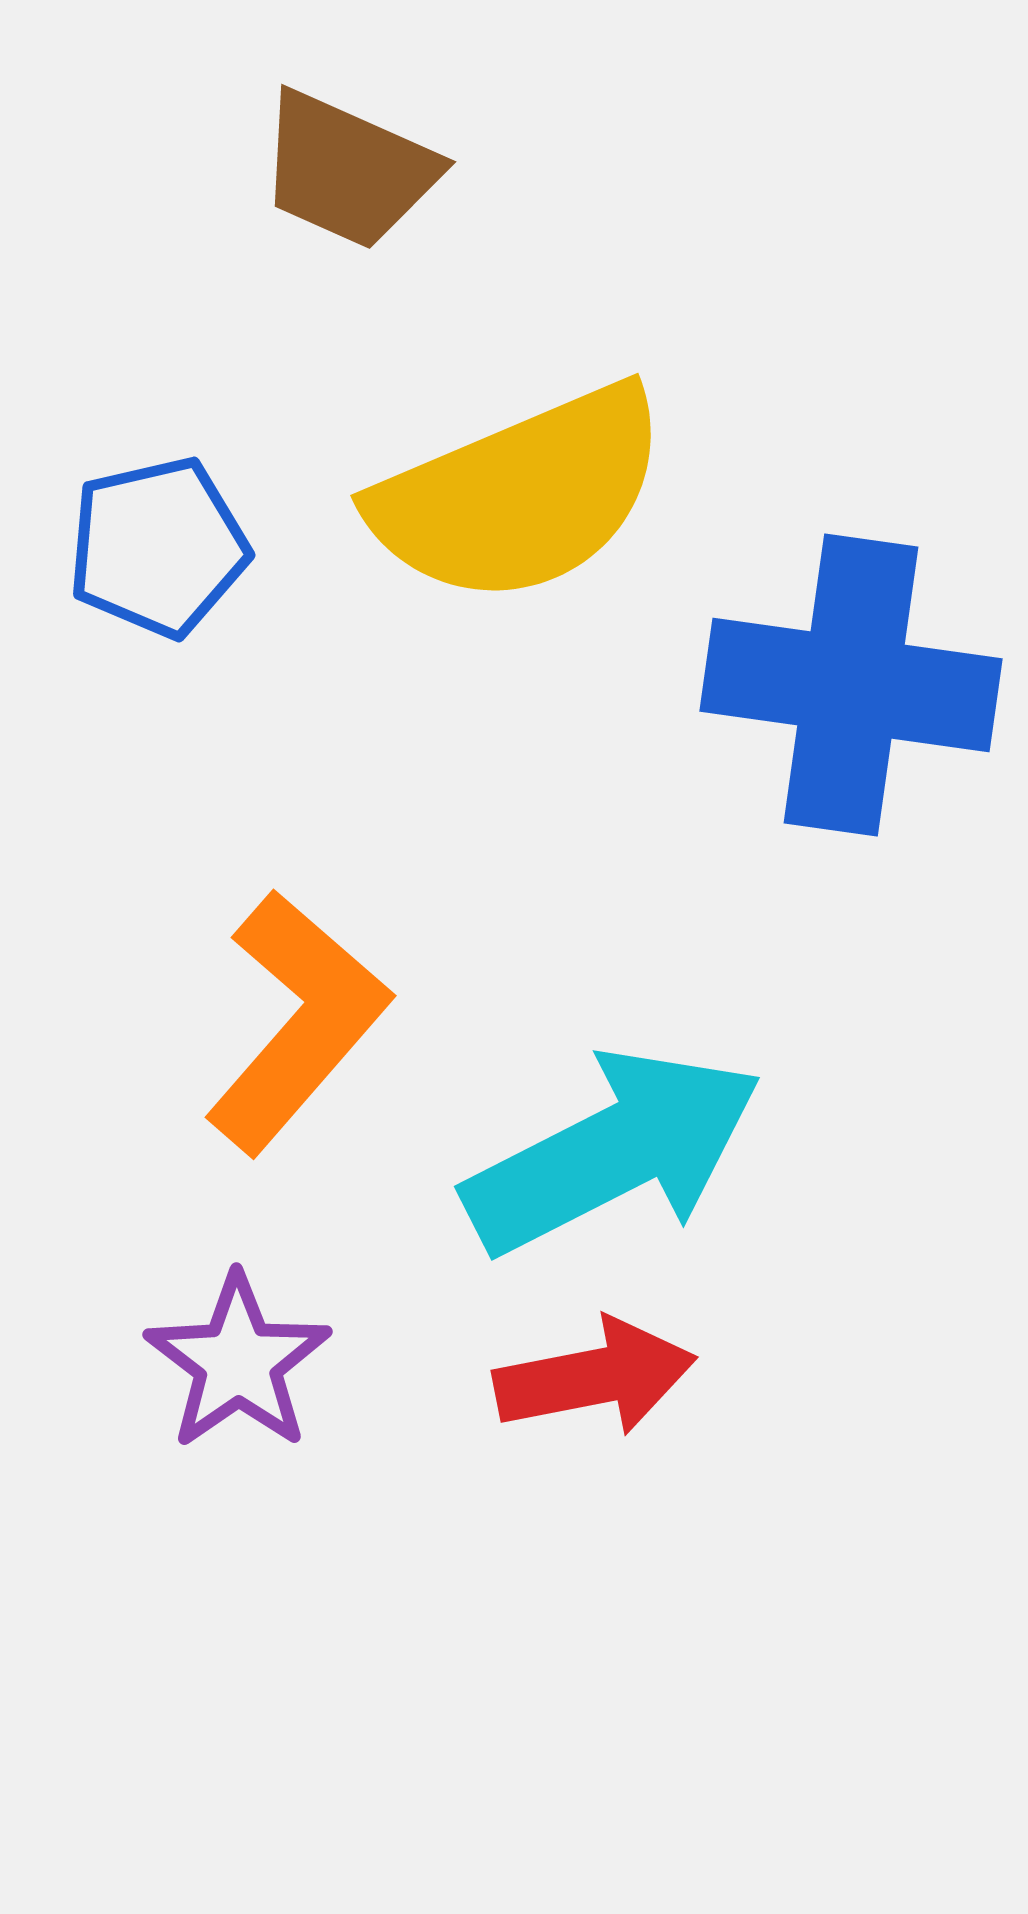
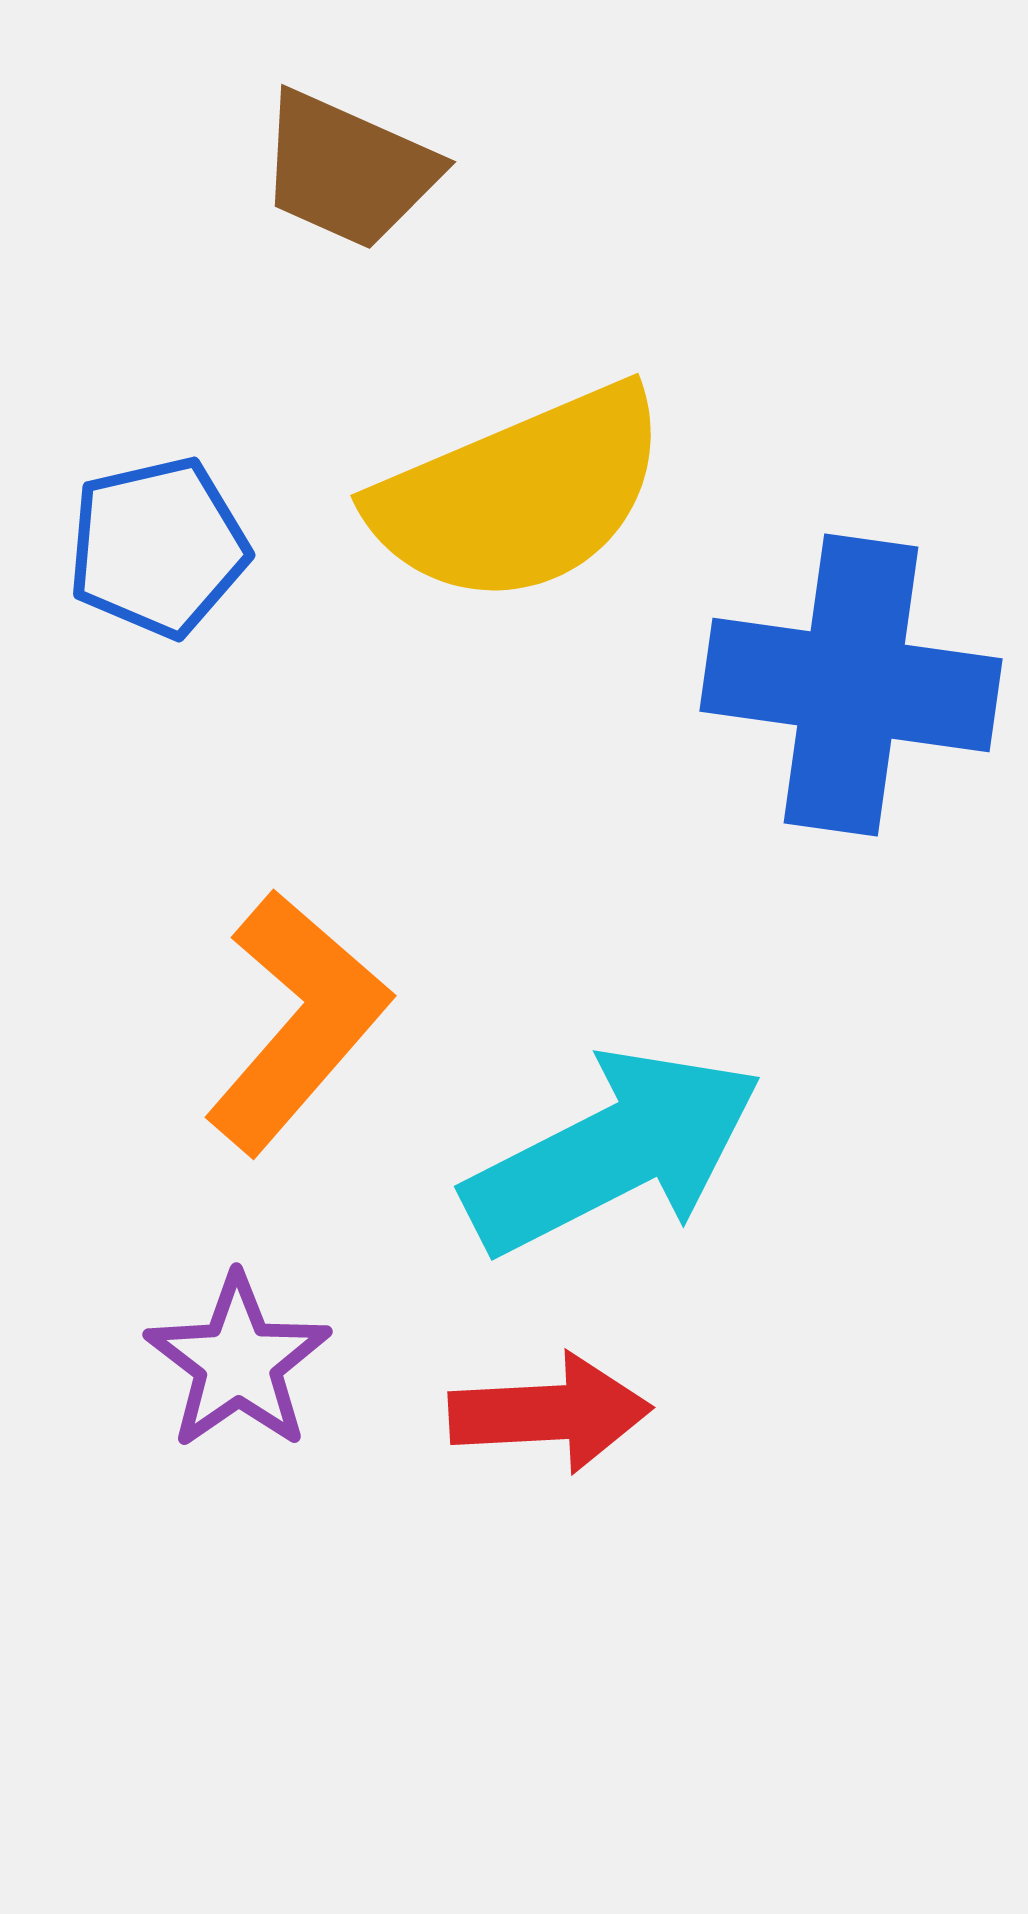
red arrow: moved 45 px left, 36 px down; rotated 8 degrees clockwise
